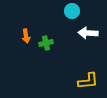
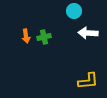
cyan circle: moved 2 px right
green cross: moved 2 px left, 6 px up
